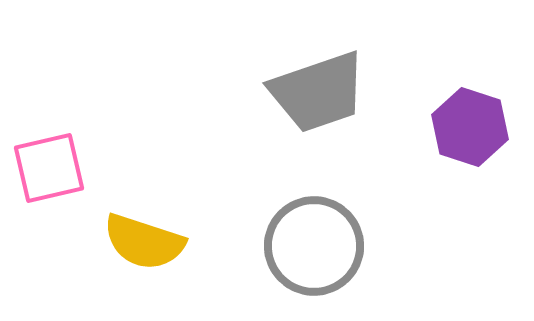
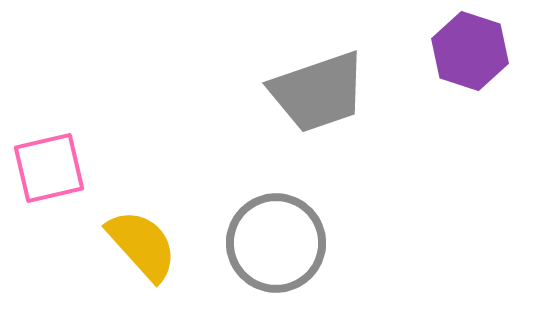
purple hexagon: moved 76 px up
yellow semicircle: moved 2 px left, 3 px down; rotated 150 degrees counterclockwise
gray circle: moved 38 px left, 3 px up
